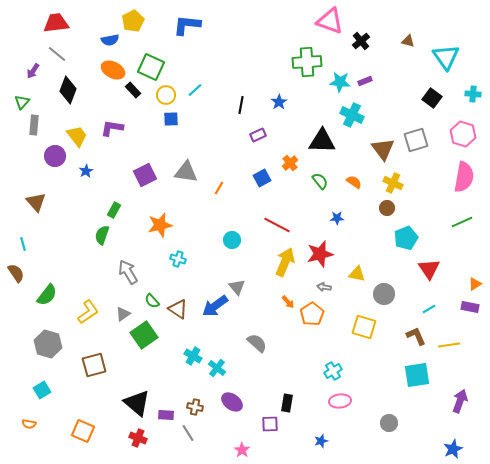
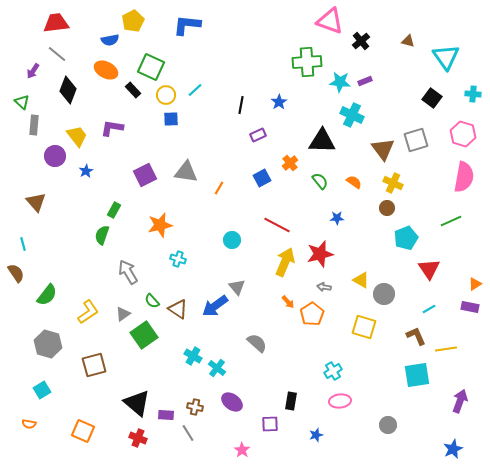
orange ellipse at (113, 70): moved 7 px left
green triangle at (22, 102): rotated 28 degrees counterclockwise
green line at (462, 222): moved 11 px left, 1 px up
yellow triangle at (357, 274): moved 4 px right, 6 px down; rotated 18 degrees clockwise
yellow line at (449, 345): moved 3 px left, 4 px down
black rectangle at (287, 403): moved 4 px right, 2 px up
gray circle at (389, 423): moved 1 px left, 2 px down
blue star at (321, 441): moved 5 px left, 6 px up
